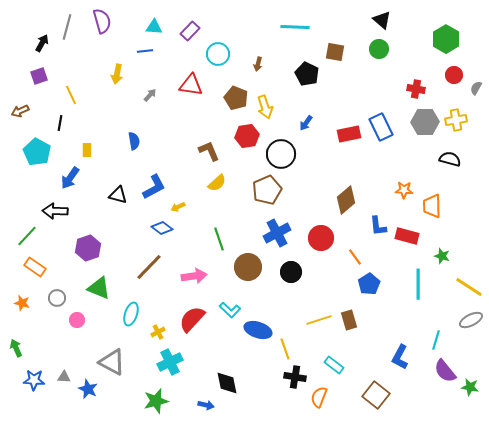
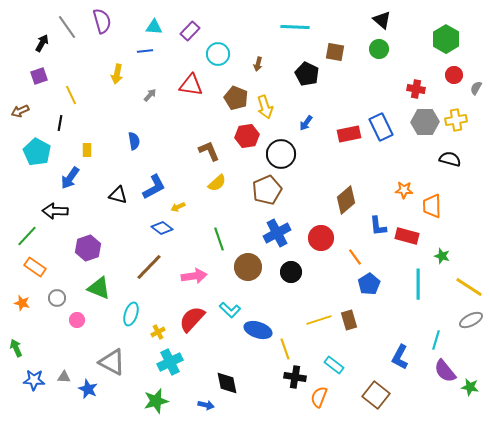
gray line at (67, 27): rotated 50 degrees counterclockwise
